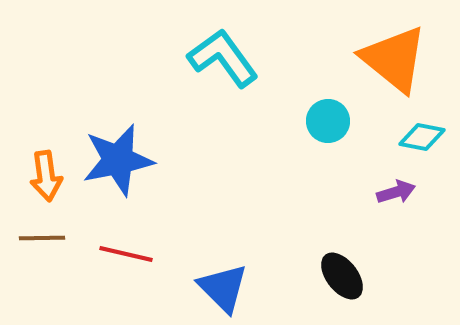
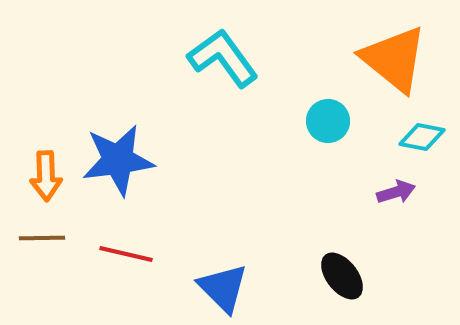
blue star: rotated 4 degrees clockwise
orange arrow: rotated 6 degrees clockwise
